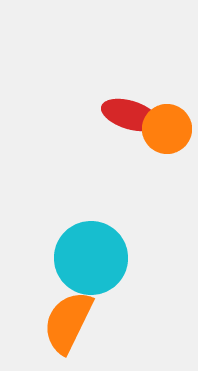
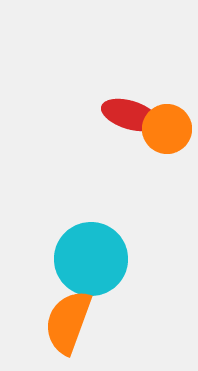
cyan circle: moved 1 px down
orange semicircle: rotated 6 degrees counterclockwise
